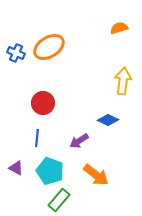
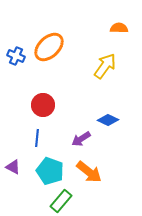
orange semicircle: rotated 18 degrees clockwise
orange ellipse: rotated 12 degrees counterclockwise
blue cross: moved 3 px down
yellow arrow: moved 18 px left, 15 px up; rotated 28 degrees clockwise
red circle: moved 2 px down
purple arrow: moved 2 px right, 2 px up
purple triangle: moved 3 px left, 1 px up
orange arrow: moved 7 px left, 3 px up
green rectangle: moved 2 px right, 1 px down
